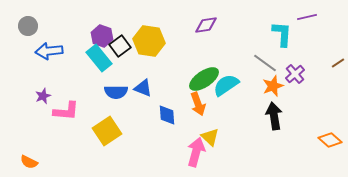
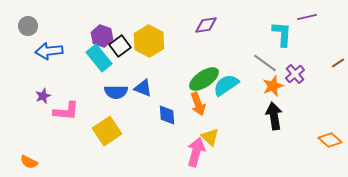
yellow hexagon: rotated 20 degrees clockwise
